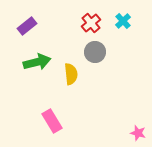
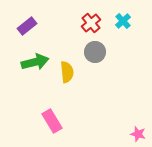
green arrow: moved 2 px left
yellow semicircle: moved 4 px left, 2 px up
pink star: moved 1 px down
